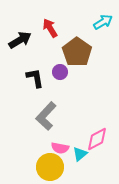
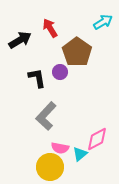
black L-shape: moved 2 px right
